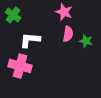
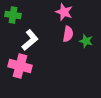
green cross: rotated 28 degrees counterclockwise
white L-shape: rotated 135 degrees clockwise
